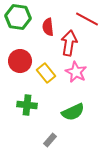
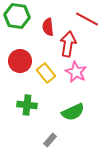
green hexagon: moved 1 px left, 1 px up
red arrow: moved 1 px left, 1 px down
